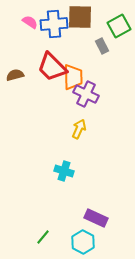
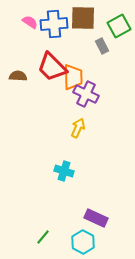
brown square: moved 3 px right, 1 px down
brown semicircle: moved 3 px right, 1 px down; rotated 18 degrees clockwise
yellow arrow: moved 1 px left, 1 px up
